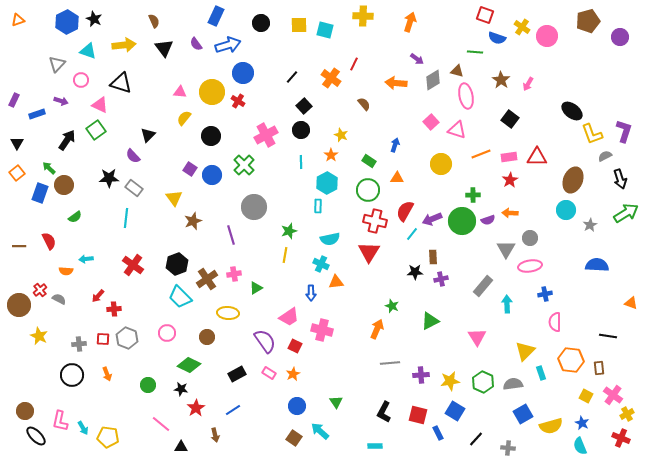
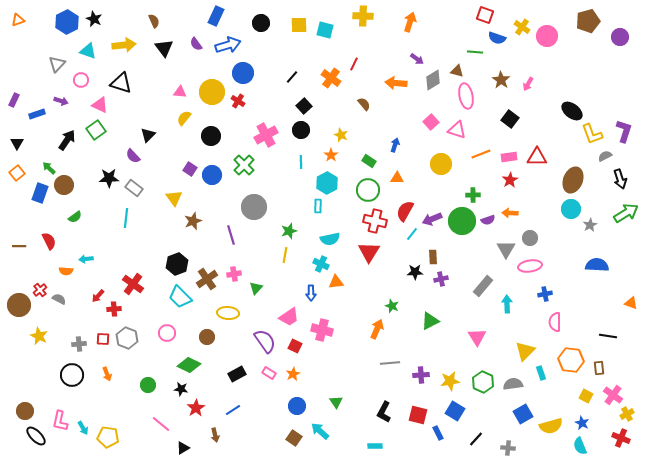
cyan circle at (566, 210): moved 5 px right, 1 px up
red cross at (133, 265): moved 19 px down
green triangle at (256, 288): rotated 16 degrees counterclockwise
black triangle at (181, 447): moved 2 px right, 1 px down; rotated 32 degrees counterclockwise
